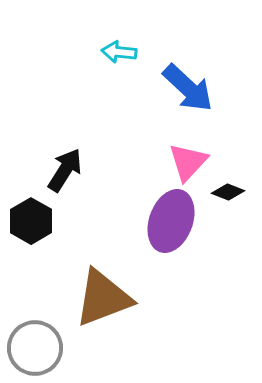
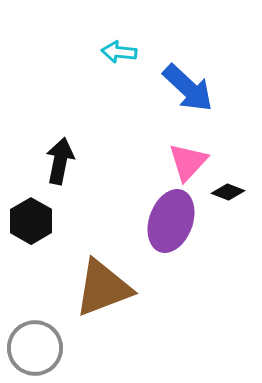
black arrow: moved 5 px left, 9 px up; rotated 21 degrees counterclockwise
brown triangle: moved 10 px up
